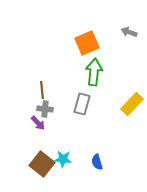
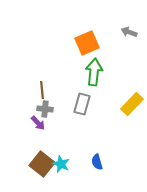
cyan star: moved 2 px left, 5 px down; rotated 18 degrees clockwise
